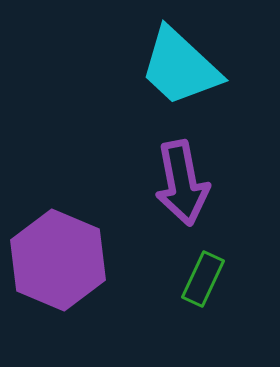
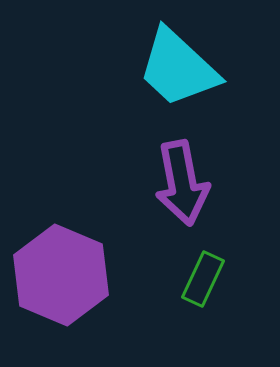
cyan trapezoid: moved 2 px left, 1 px down
purple hexagon: moved 3 px right, 15 px down
